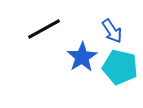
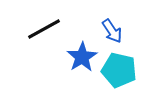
cyan pentagon: moved 1 px left, 3 px down
